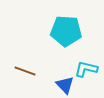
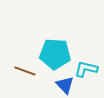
cyan pentagon: moved 11 px left, 23 px down
